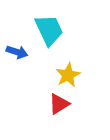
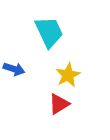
cyan trapezoid: moved 2 px down
blue arrow: moved 3 px left, 17 px down
